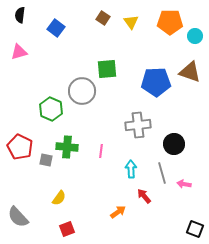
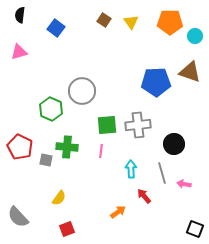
brown square: moved 1 px right, 2 px down
green square: moved 56 px down
